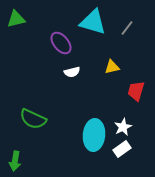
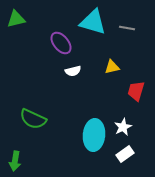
gray line: rotated 63 degrees clockwise
white semicircle: moved 1 px right, 1 px up
white rectangle: moved 3 px right, 5 px down
